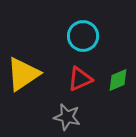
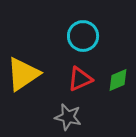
gray star: moved 1 px right
